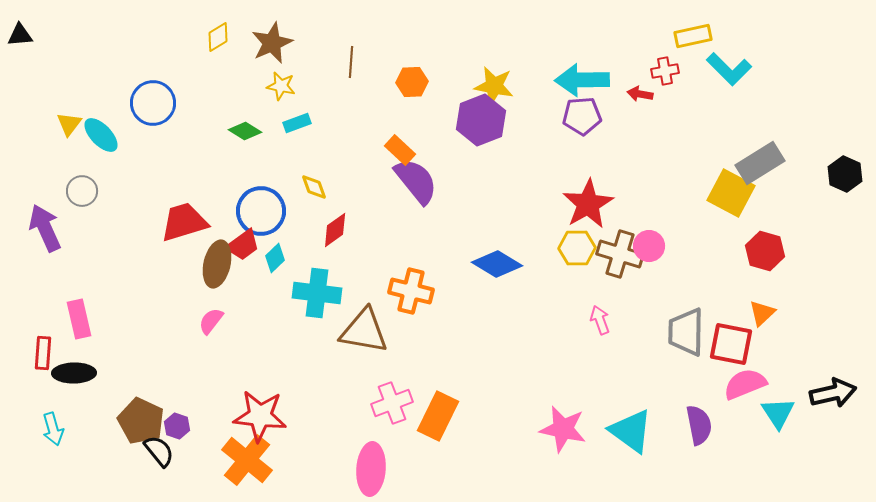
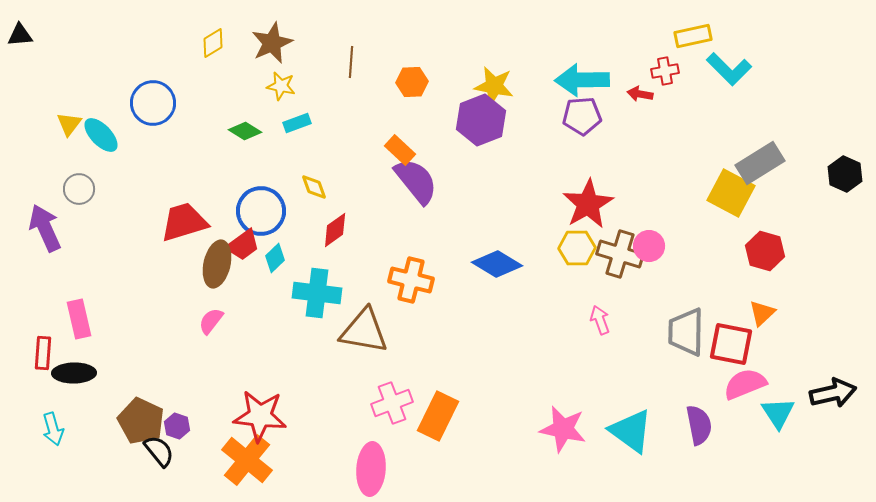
yellow diamond at (218, 37): moved 5 px left, 6 px down
gray circle at (82, 191): moved 3 px left, 2 px up
orange cross at (411, 291): moved 11 px up
